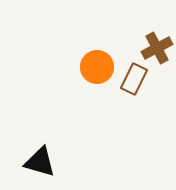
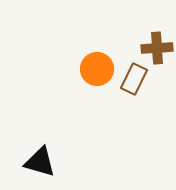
brown cross: rotated 24 degrees clockwise
orange circle: moved 2 px down
